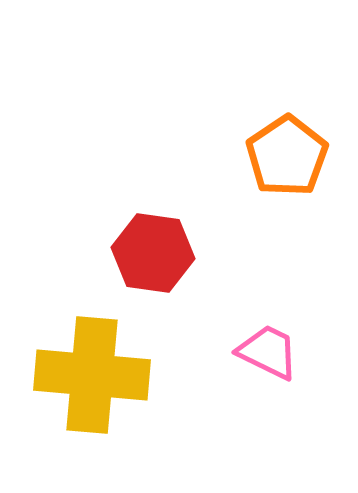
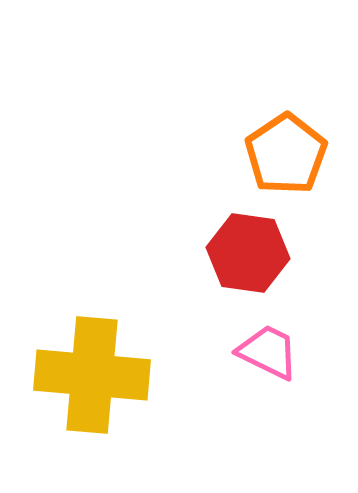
orange pentagon: moved 1 px left, 2 px up
red hexagon: moved 95 px right
